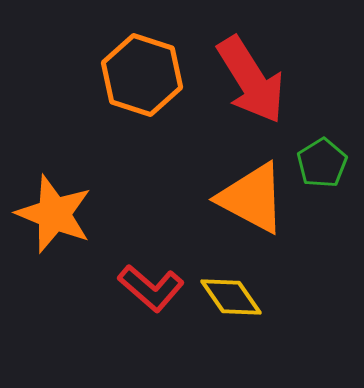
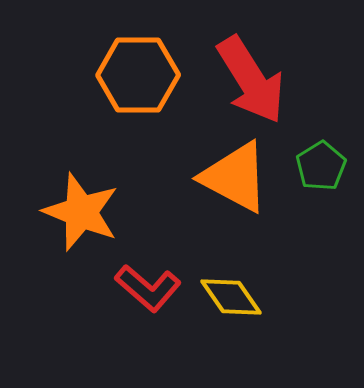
orange hexagon: moved 4 px left; rotated 18 degrees counterclockwise
green pentagon: moved 1 px left, 3 px down
orange triangle: moved 17 px left, 21 px up
orange star: moved 27 px right, 2 px up
red L-shape: moved 3 px left
